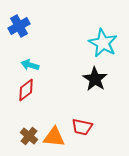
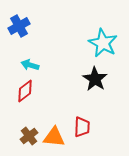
red diamond: moved 1 px left, 1 px down
red trapezoid: rotated 100 degrees counterclockwise
brown cross: rotated 12 degrees clockwise
